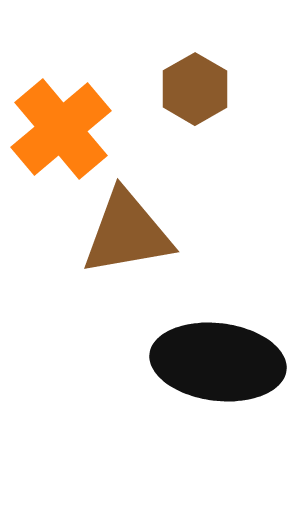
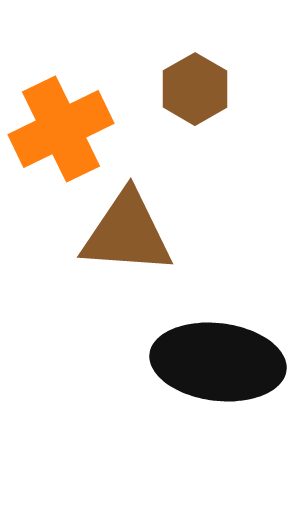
orange cross: rotated 14 degrees clockwise
brown triangle: rotated 14 degrees clockwise
